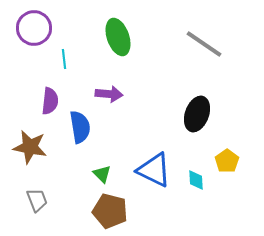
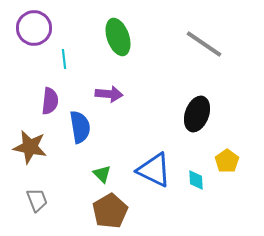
brown pentagon: rotated 28 degrees clockwise
